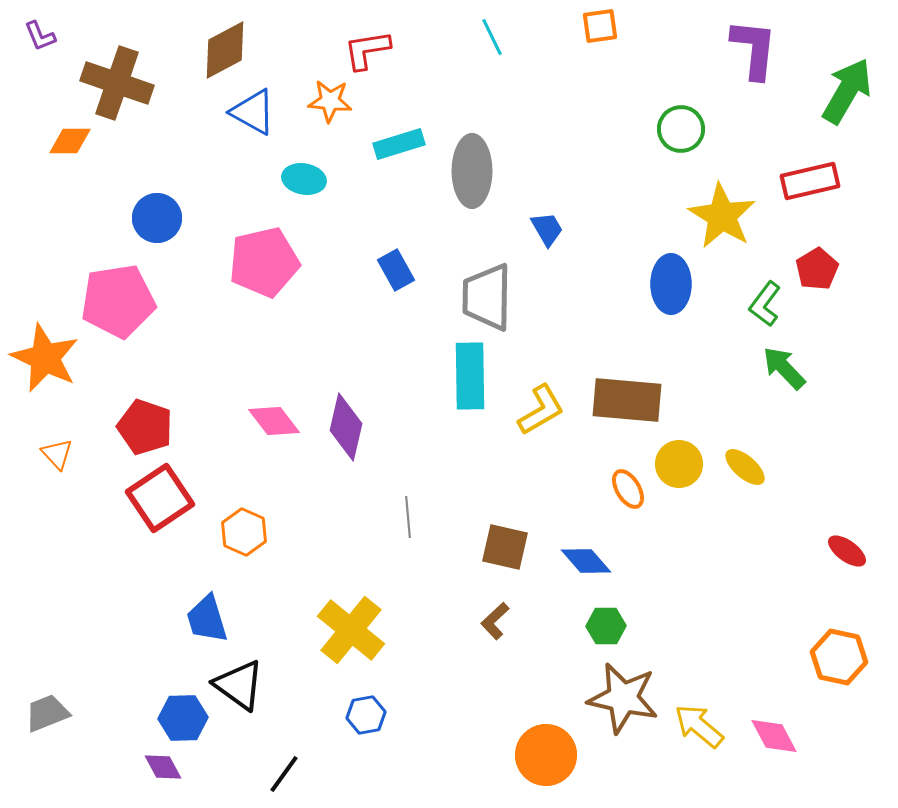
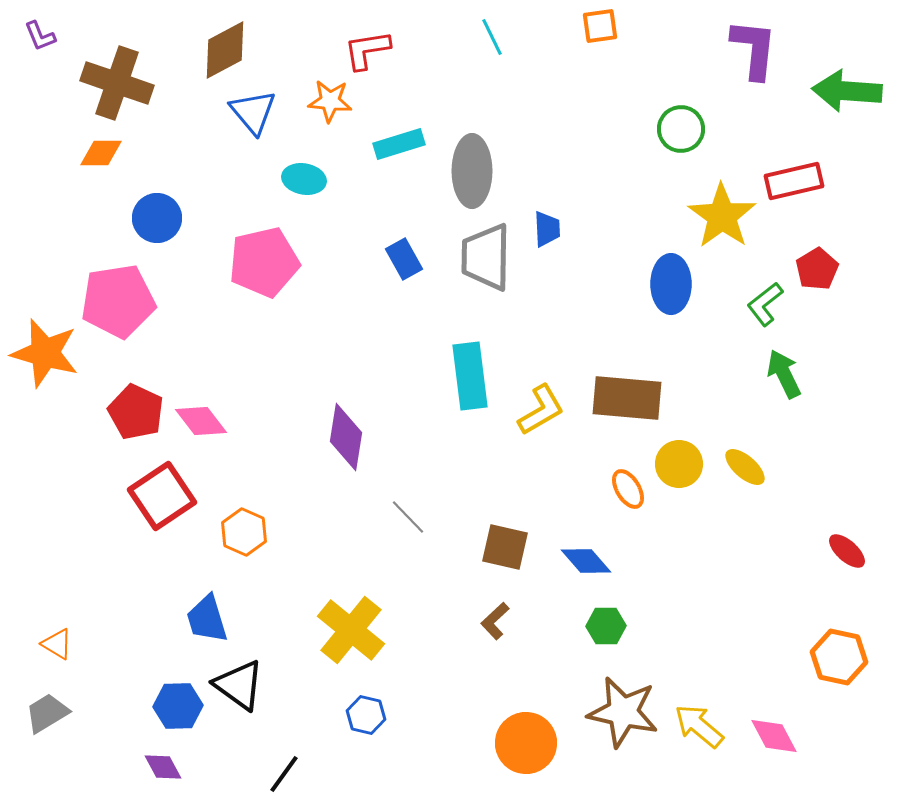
green arrow at (847, 91): rotated 116 degrees counterclockwise
blue triangle at (253, 112): rotated 21 degrees clockwise
orange diamond at (70, 141): moved 31 px right, 12 px down
red rectangle at (810, 181): moved 16 px left
yellow star at (722, 216): rotated 4 degrees clockwise
blue trapezoid at (547, 229): rotated 27 degrees clockwise
blue rectangle at (396, 270): moved 8 px right, 11 px up
gray trapezoid at (487, 297): moved 1 px left, 40 px up
green L-shape at (765, 304): rotated 15 degrees clockwise
orange star at (45, 358): moved 5 px up; rotated 10 degrees counterclockwise
green arrow at (784, 368): moved 6 px down; rotated 18 degrees clockwise
cyan rectangle at (470, 376): rotated 6 degrees counterclockwise
brown rectangle at (627, 400): moved 2 px up
pink diamond at (274, 421): moved 73 px left
red pentagon at (145, 427): moved 9 px left, 15 px up; rotated 6 degrees clockwise
purple diamond at (346, 427): moved 10 px down; rotated 4 degrees counterclockwise
orange triangle at (57, 454): moved 190 px down; rotated 16 degrees counterclockwise
red square at (160, 498): moved 2 px right, 2 px up
gray line at (408, 517): rotated 39 degrees counterclockwise
red ellipse at (847, 551): rotated 6 degrees clockwise
brown star at (623, 698): moved 14 px down
gray trapezoid at (47, 713): rotated 9 degrees counterclockwise
blue hexagon at (366, 715): rotated 24 degrees clockwise
blue hexagon at (183, 718): moved 5 px left, 12 px up
orange circle at (546, 755): moved 20 px left, 12 px up
